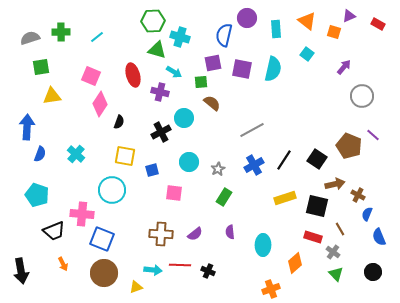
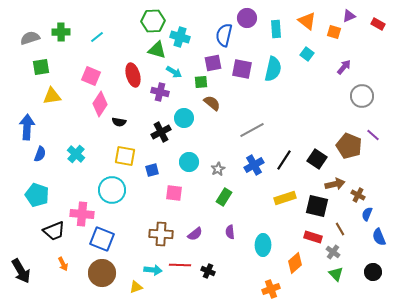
black semicircle at (119, 122): rotated 80 degrees clockwise
black arrow at (21, 271): rotated 20 degrees counterclockwise
brown circle at (104, 273): moved 2 px left
